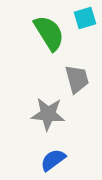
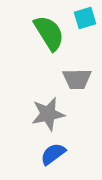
gray trapezoid: rotated 104 degrees clockwise
gray star: rotated 16 degrees counterclockwise
blue semicircle: moved 6 px up
